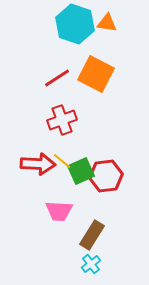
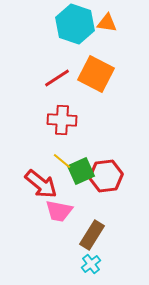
red cross: rotated 24 degrees clockwise
red arrow: moved 3 px right, 20 px down; rotated 36 degrees clockwise
pink trapezoid: rotated 8 degrees clockwise
